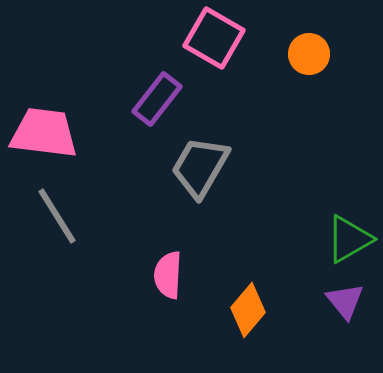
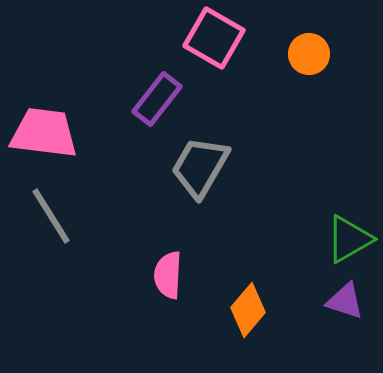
gray line: moved 6 px left
purple triangle: rotated 33 degrees counterclockwise
